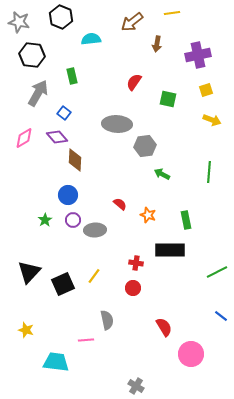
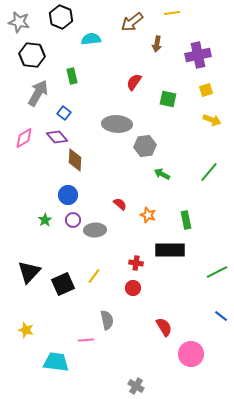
green line at (209, 172): rotated 35 degrees clockwise
